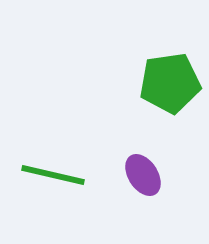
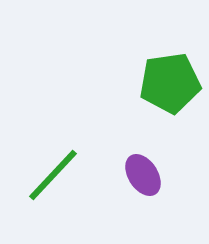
green line: rotated 60 degrees counterclockwise
